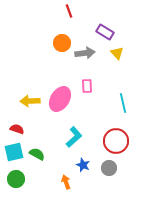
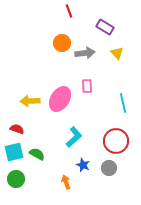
purple rectangle: moved 5 px up
